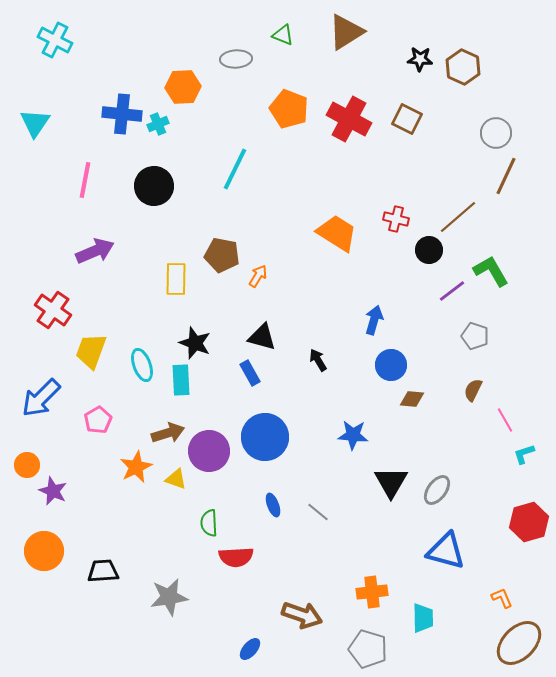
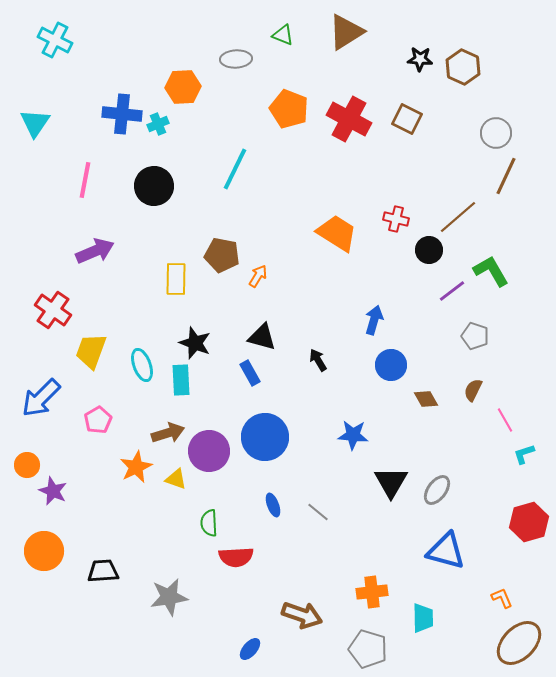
brown diamond at (412, 399): moved 14 px right; rotated 55 degrees clockwise
